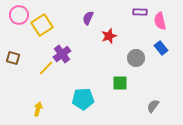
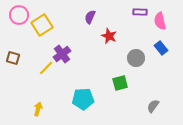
purple semicircle: moved 2 px right, 1 px up
red star: rotated 28 degrees counterclockwise
green square: rotated 14 degrees counterclockwise
